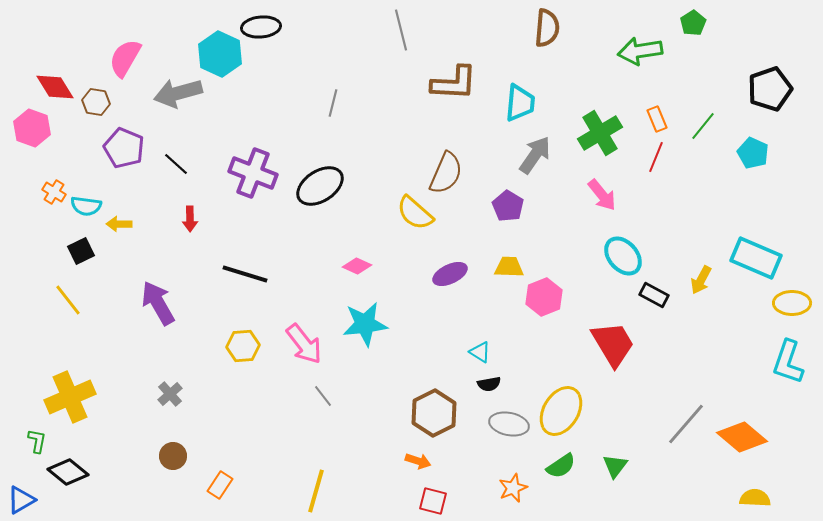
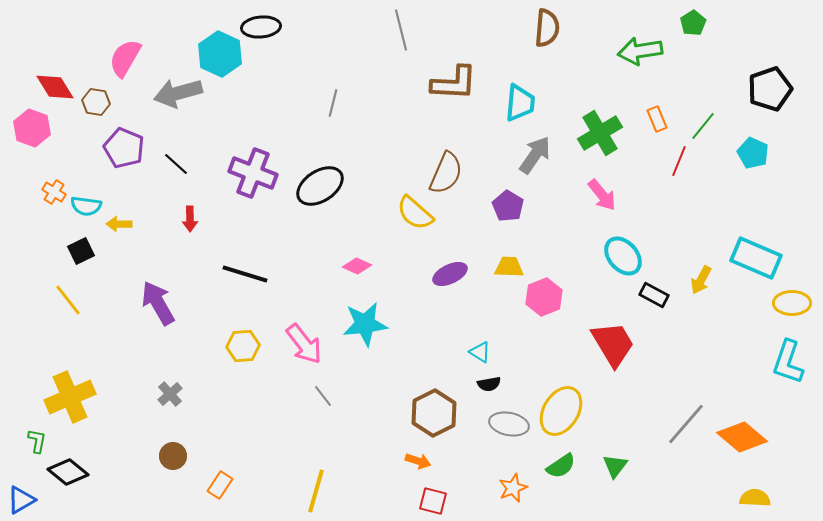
red line at (656, 157): moved 23 px right, 4 px down
